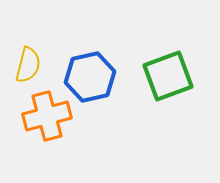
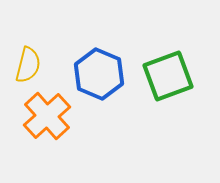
blue hexagon: moved 9 px right, 3 px up; rotated 24 degrees counterclockwise
orange cross: rotated 27 degrees counterclockwise
